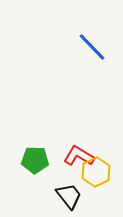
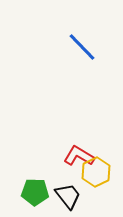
blue line: moved 10 px left
green pentagon: moved 32 px down
black trapezoid: moved 1 px left
